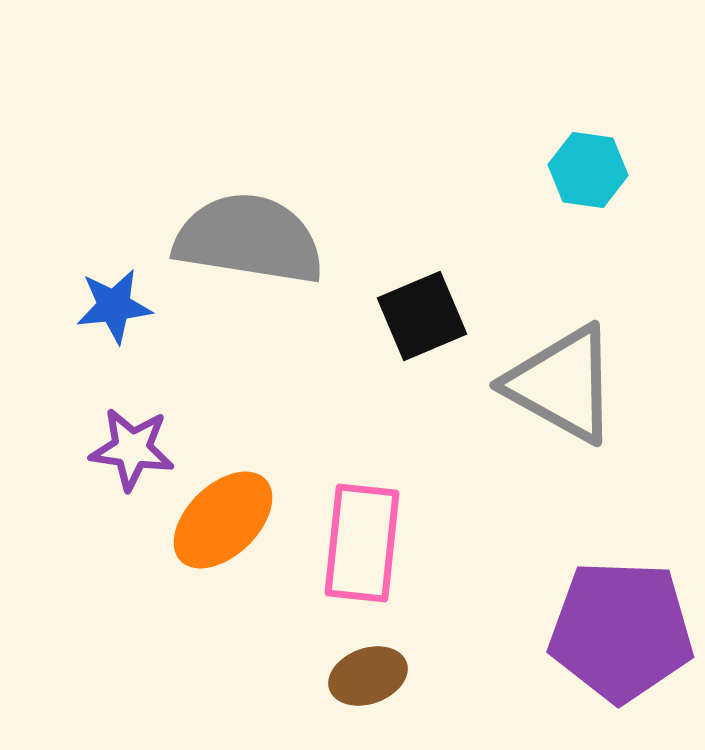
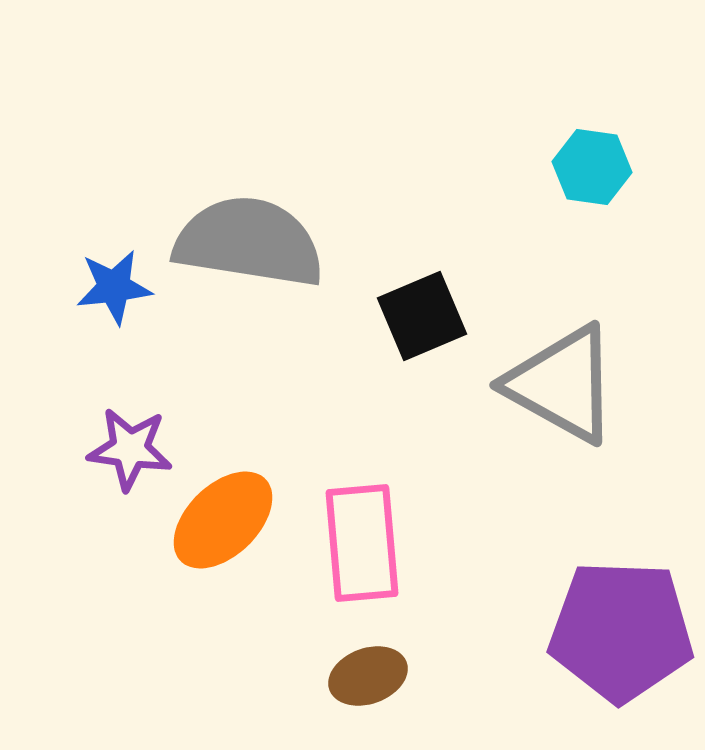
cyan hexagon: moved 4 px right, 3 px up
gray semicircle: moved 3 px down
blue star: moved 19 px up
purple star: moved 2 px left
pink rectangle: rotated 11 degrees counterclockwise
